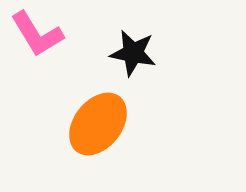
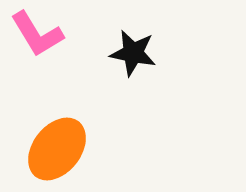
orange ellipse: moved 41 px left, 25 px down
